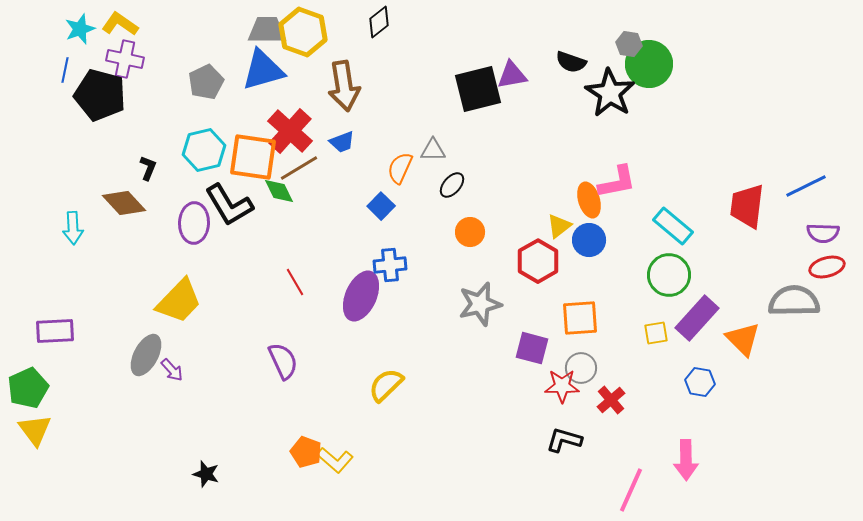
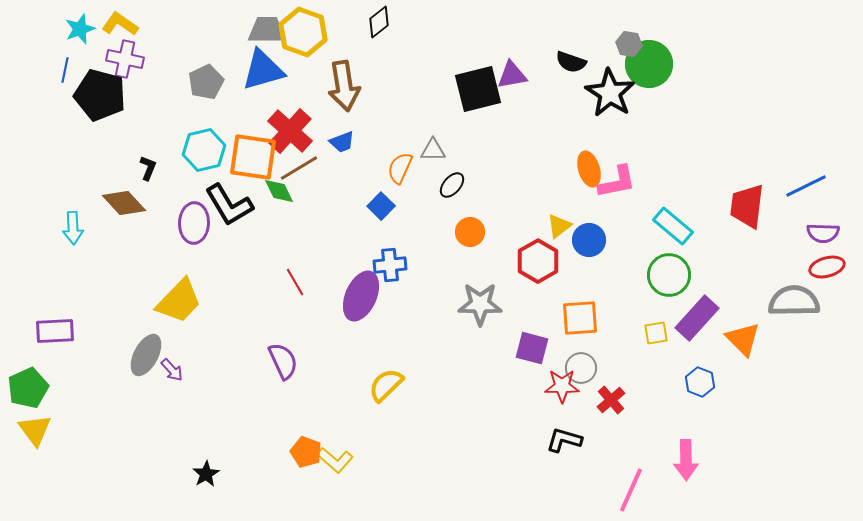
orange ellipse at (589, 200): moved 31 px up
gray star at (480, 304): rotated 15 degrees clockwise
blue hexagon at (700, 382): rotated 12 degrees clockwise
black star at (206, 474): rotated 24 degrees clockwise
